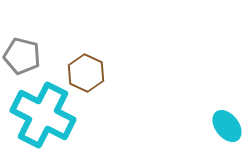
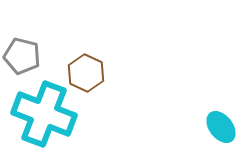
cyan cross: moved 1 px right, 1 px up; rotated 6 degrees counterclockwise
cyan ellipse: moved 6 px left, 1 px down
